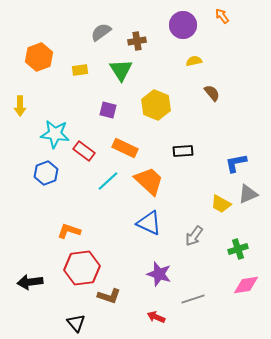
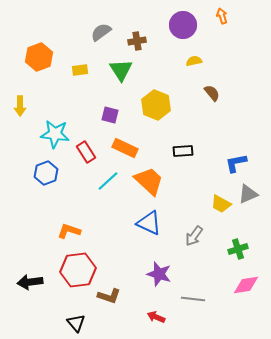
orange arrow: rotated 21 degrees clockwise
purple square: moved 2 px right, 5 px down
red rectangle: moved 2 px right, 1 px down; rotated 20 degrees clockwise
red hexagon: moved 4 px left, 2 px down
gray line: rotated 25 degrees clockwise
